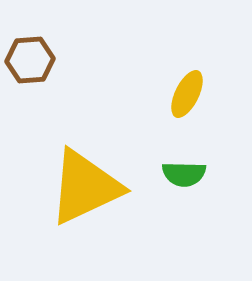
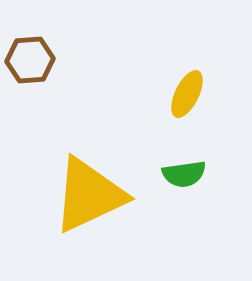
green semicircle: rotated 9 degrees counterclockwise
yellow triangle: moved 4 px right, 8 px down
